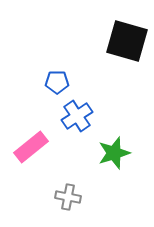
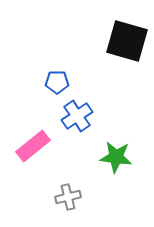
pink rectangle: moved 2 px right, 1 px up
green star: moved 2 px right, 4 px down; rotated 24 degrees clockwise
gray cross: rotated 25 degrees counterclockwise
